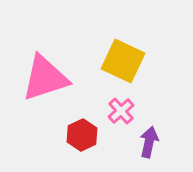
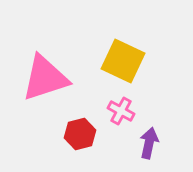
pink cross: rotated 20 degrees counterclockwise
red hexagon: moved 2 px left, 1 px up; rotated 12 degrees clockwise
purple arrow: moved 1 px down
